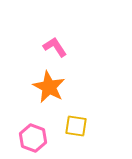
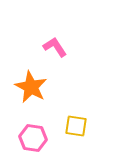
orange star: moved 18 px left
pink hexagon: rotated 12 degrees counterclockwise
